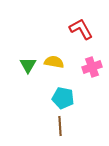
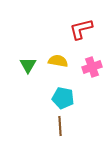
red L-shape: rotated 75 degrees counterclockwise
yellow semicircle: moved 4 px right, 1 px up
